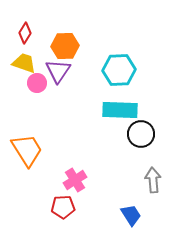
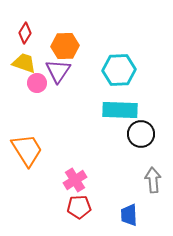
red pentagon: moved 16 px right
blue trapezoid: moved 2 px left; rotated 150 degrees counterclockwise
